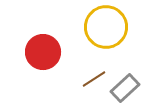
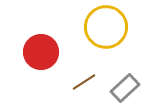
red circle: moved 2 px left
brown line: moved 10 px left, 3 px down
